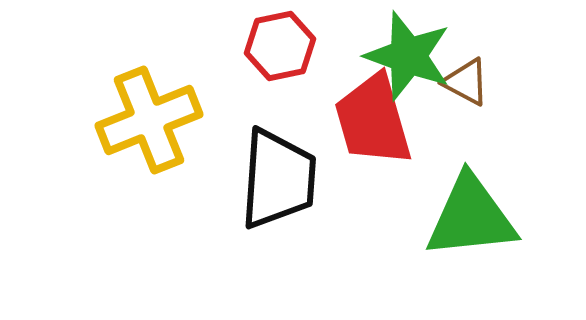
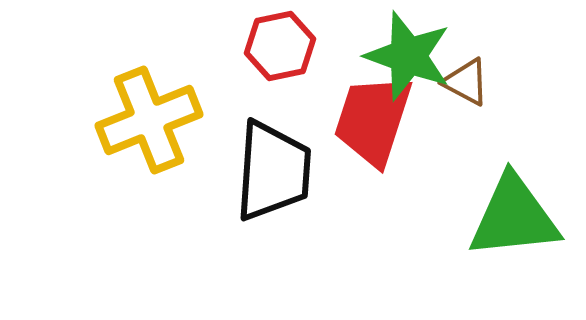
red trapezoid: rotated 34 degrees clockwise
black trapezoid: moved 5 px left, 8 px up
green triangle: moved 43 px right
